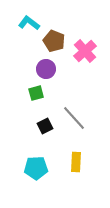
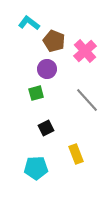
purple circle: moved 1 px right
gray line: moved 13 px right, 18 px up
black square: moved 1 px right, 2 px down
yellow rectangle: moved 8 px up; rotated 24 degrees counterclockwise
